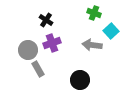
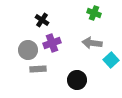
black cross: moved 4 px left
cyan square: moved 29 px down
gray arrow: moved 2 px up
gray rectangle: rotated 63 degrees counterclockwise
black circle: moved 3 px left
